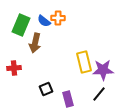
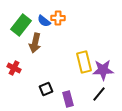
green rectangle: rotated 15 degrees clockwise
red cross: rotated 32 degrees clockwise
